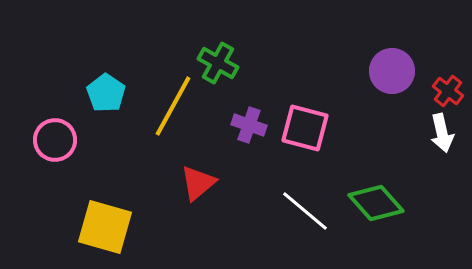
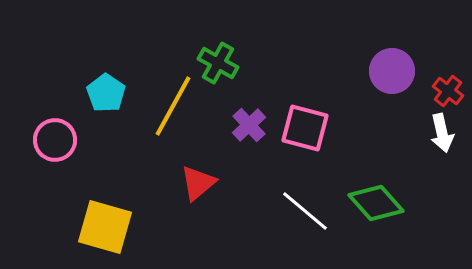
purple cross: rotated 28 degrees clockwise
